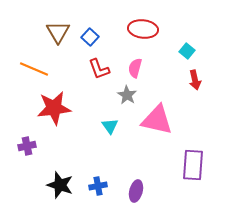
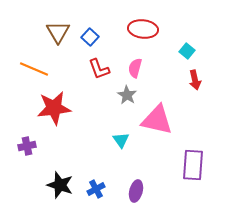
cyan triangle: moved 11 px right, 14 px down
blue cross: moved 2 px left, 3 px down; rotated 18 degrees counterclockwise
